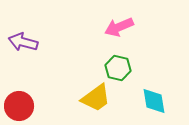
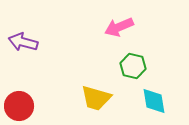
green hexagon: moved 15 px right, 2 px up
yellow trapezoid: rotated 52 degrees clockwise
